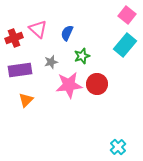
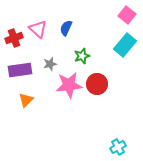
blue semicircle: moved 1 px left, 5 px up
gray star: moved 1 px left, 2 px down
cyan cross: rotated 14 degrees clockwise
